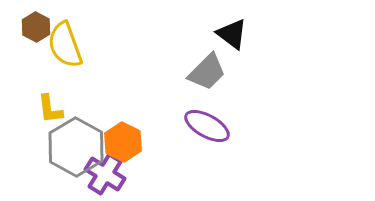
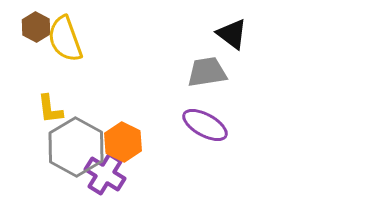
yellow semicircle: moved 6 px up
gray trapezoid: rotated 144 degrees counterclockwise
purple ellipse: moved 2 px left, 1 px up
